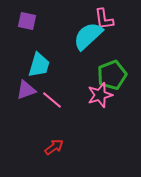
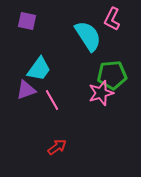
pink L-shape: moved 8 px right; rotated 35 degrees clockwise
cyan semicircle: rotated 100 degrees clockwise
cyan trapezoid: moved 4 px down; rotated 20 degrees clockwise
green pentagon: rotated 16 degrees clockwise
pink star: moved 1 px right, 2 px up
pink line: rotated 20 degrees clockwise
red arrow: moved 3 px right
